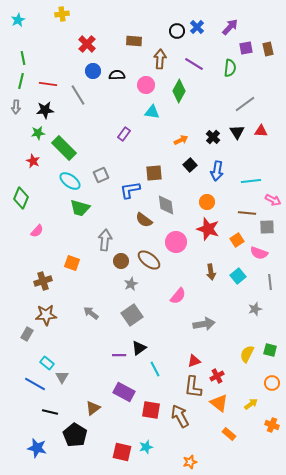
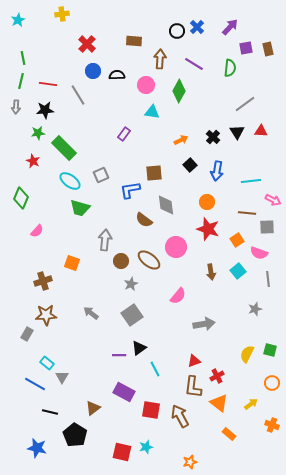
pink circle at (176, 242): moved 5 px down
cyan square at (238, 276): moved 5 px up
gray line at (270, 282): moved 2 px left, 3 px up
